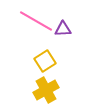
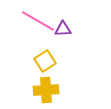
pink line: moved 2 px right
yellow cross: rotated 25 degrees clockwise
